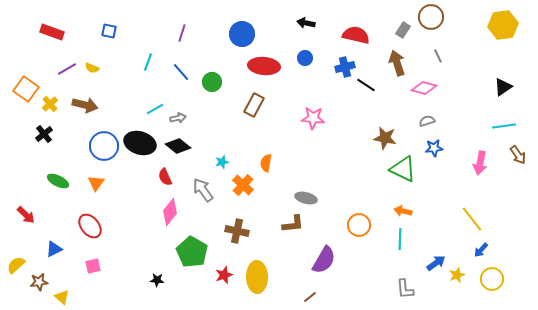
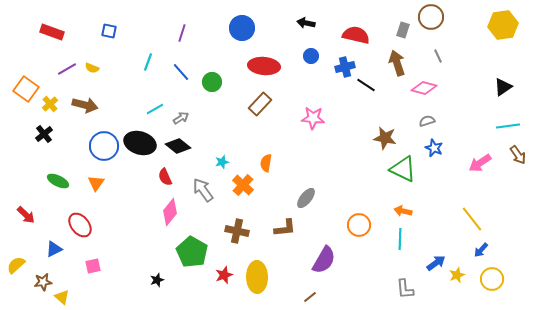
gray rectangle at (403, 30): rotated 14 degrees counterclockwise
blue circle at (242, 34): moved 6 px up
blue circle at (305, 58): moved 6 px right, 2 px up
brown rectangle at (254, 105): moved 6 px right, 1 px up; rotated 15 degrees clockwise
gray arrow at (178, 118): moved 3 px right; rotated 21 degrees counterclockwise
cyan line at (504, 126): moved 4 px right
blue star at (434, 148): rotated 30 degrees clockwise
pink arrow at (480, 163): rotated 45 degrees clockwise
gray ellipse at (306, 198): rotated 65 degrees counterclockwise
brown L-shape at (293, 224): moved 8 px left, 4 px down
red ellipse at (90, 226): moved 10 px left, 1 px up
black star at (157, 280): rotated 24 degrees counterclockwise
brown star at (39, 282): moved 4 px right
